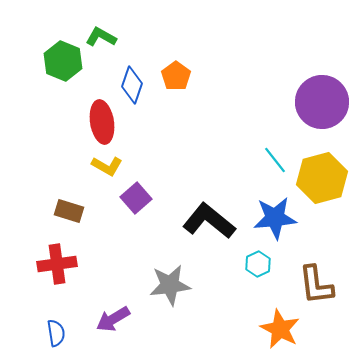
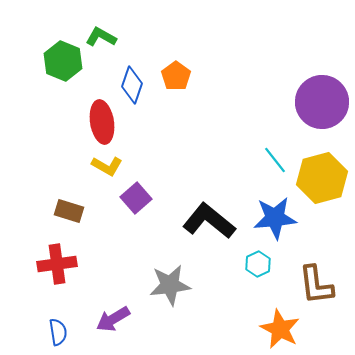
blue semicircle: moved 2 px right, 1 px up
